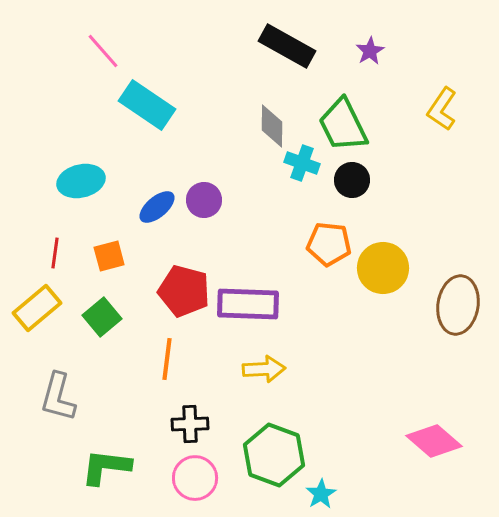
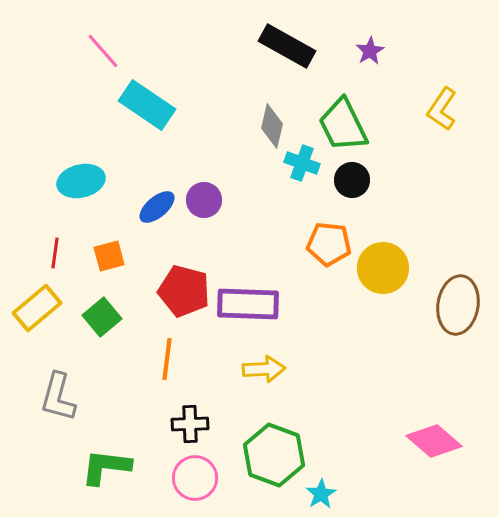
gray diamond: rotated 12 degrees clockwise
